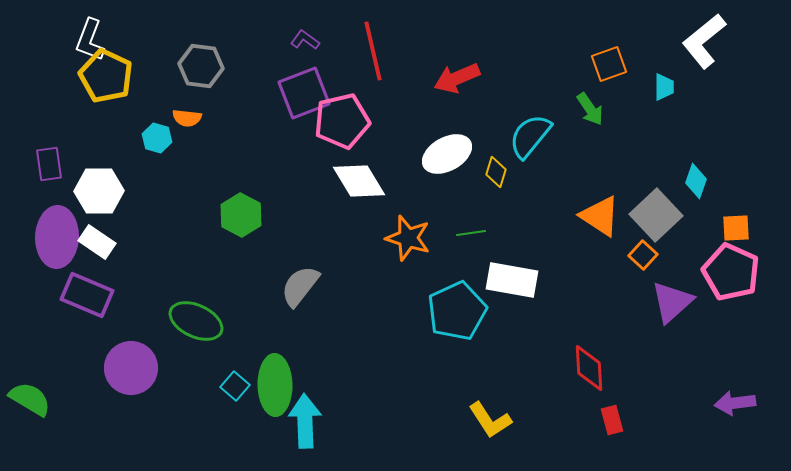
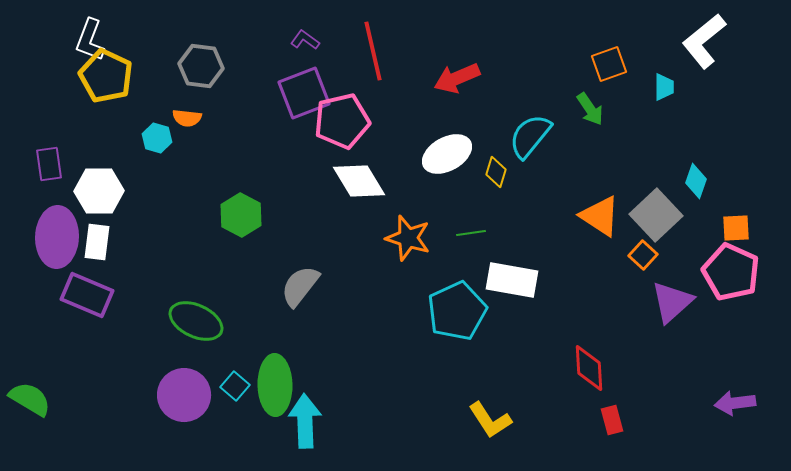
white rectangle at (97, 242): rotated 63 degrees clockwise
purple circle at (131, 368): moved 53 px right, 27 px down
